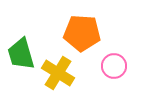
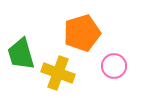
orange pentagon: rotated 21 degrees counterclockwise
yellow cross: rotated 12 degrees counterclockwise
